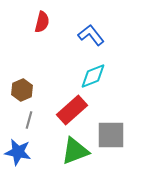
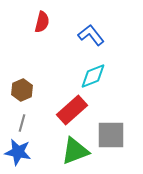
gray line: moved 7 px left, 3 px down
